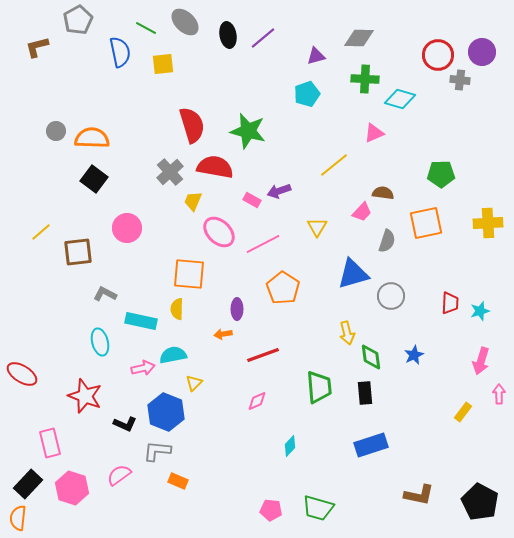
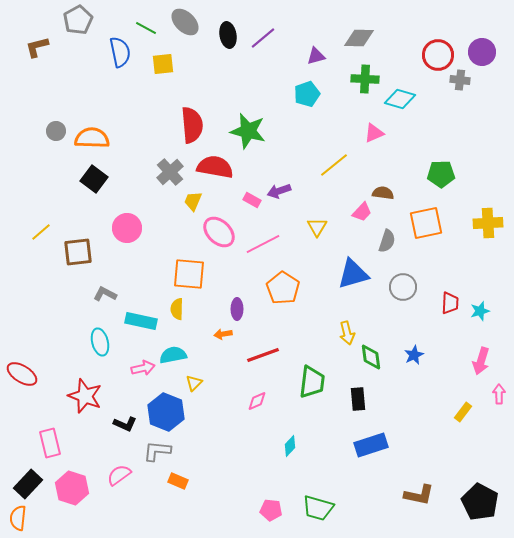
red semicircle at (192, 125): rotated 12 degrees clockwise
gray circle at (391, 296): moved 12 px right, 9 px up
green trapezoid at (319, 387): moved 7 px left, 5 px up; rotated 12 degrees clockwise
black rectangle at (365, 393): moved 7 px left, 6 px down
